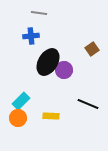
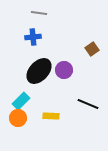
blue cross: moved 2 px right, 1 px down
black ellipse: moved 9 px left, 9 px down; rotated 12 degrees clockwise
